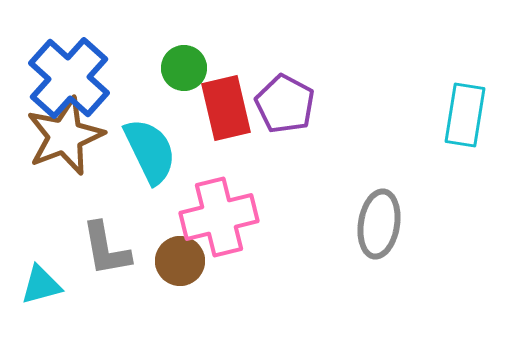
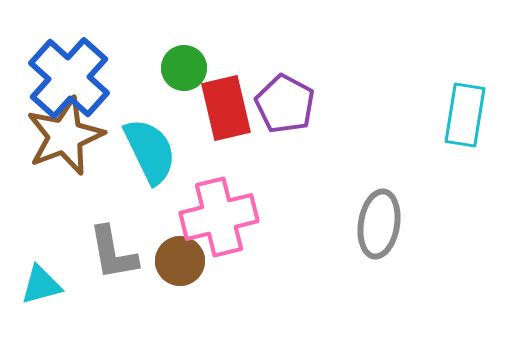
gray L-shape: moved 7 px right, 4 px down
